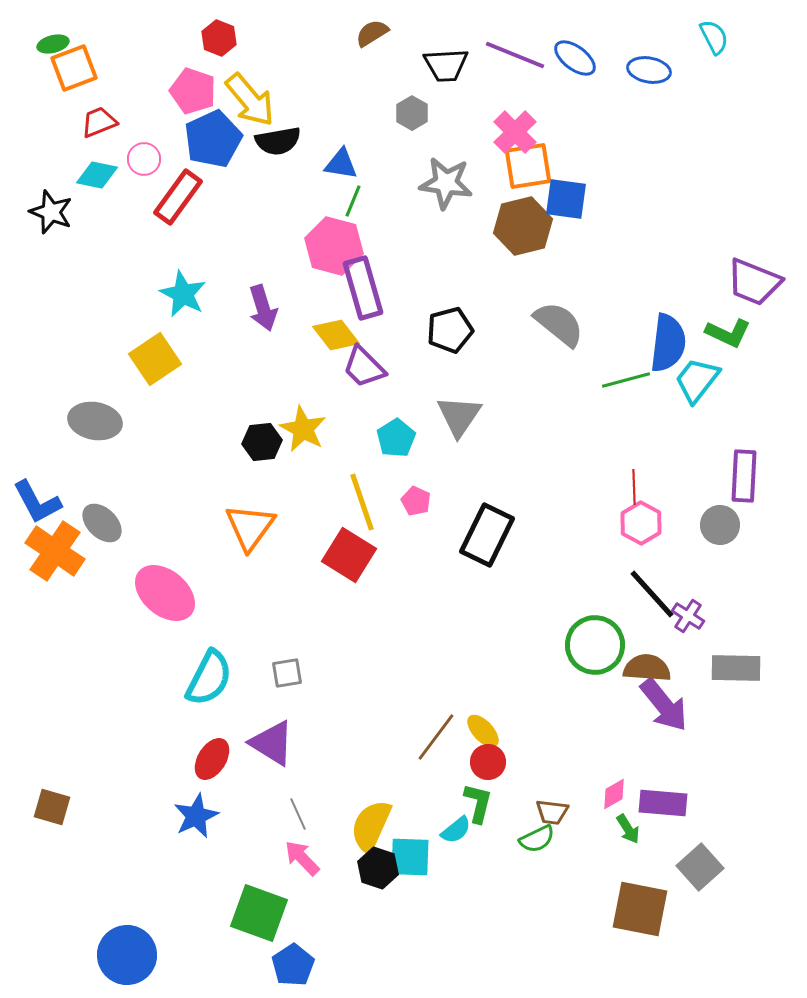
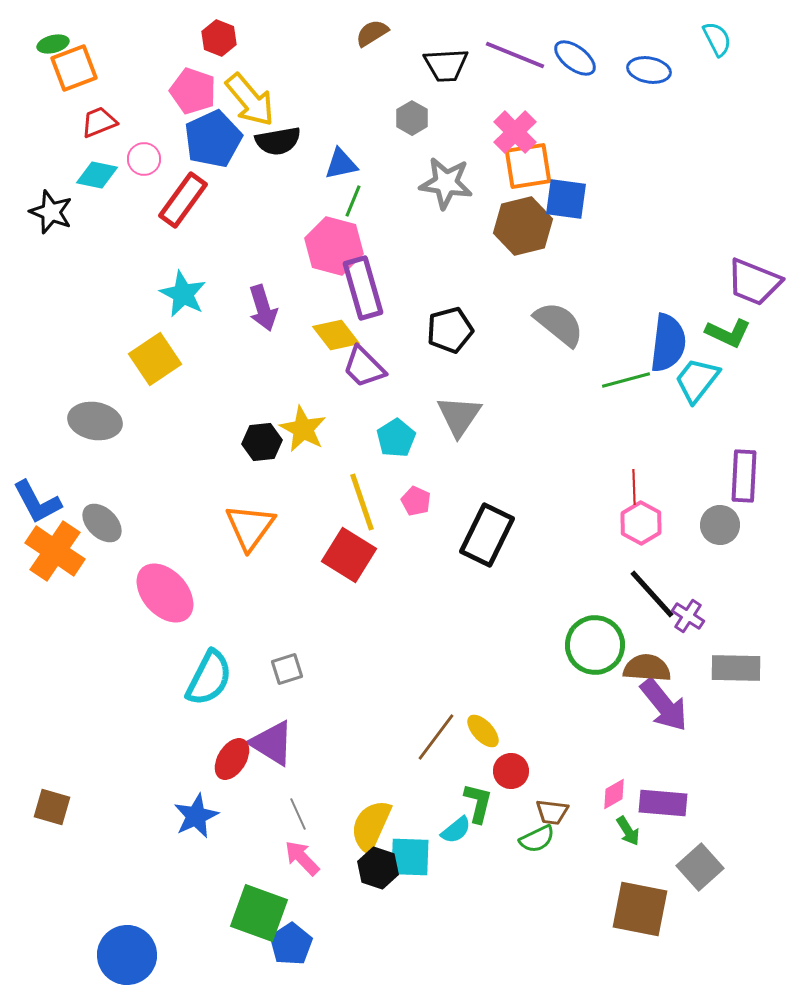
cyan semicircle at (714, 37): moved 3 px right, 2 px down
gray hexagon at (412, 113): moved 5 px down
blue triangle at (341, 164): rotated 21 degrees counterclockwise
red rectangle at (178, 197): moved 5 px right, 3 px down
pink ellipse at (165, 593): rotated 8 degrees clockwise
gray square at (287, 673): moved 4 px up; rotated 8 degrees counterclockwise
red ellipse at (212, 759): moved 20 px right
red circle at (488, 762): moved 23 px right, 9 px down
green arrow at (628, 829): moved 2 px down
blue pentagon at (293, 965): moved 2 px left, 21 px up
